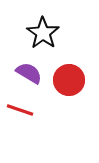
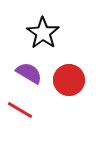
red line: rotated 12 degrees clockwise
